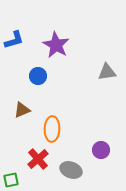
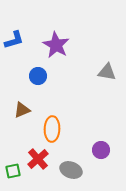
gray triangle: rotated 18 degrees clockwise
green square: moved 2 px right, 9 px up
